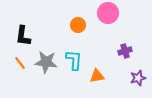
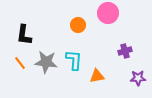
black L-shape: moved 1 px right, 1 px up
purple star: rotated 14 degrees clockwise
